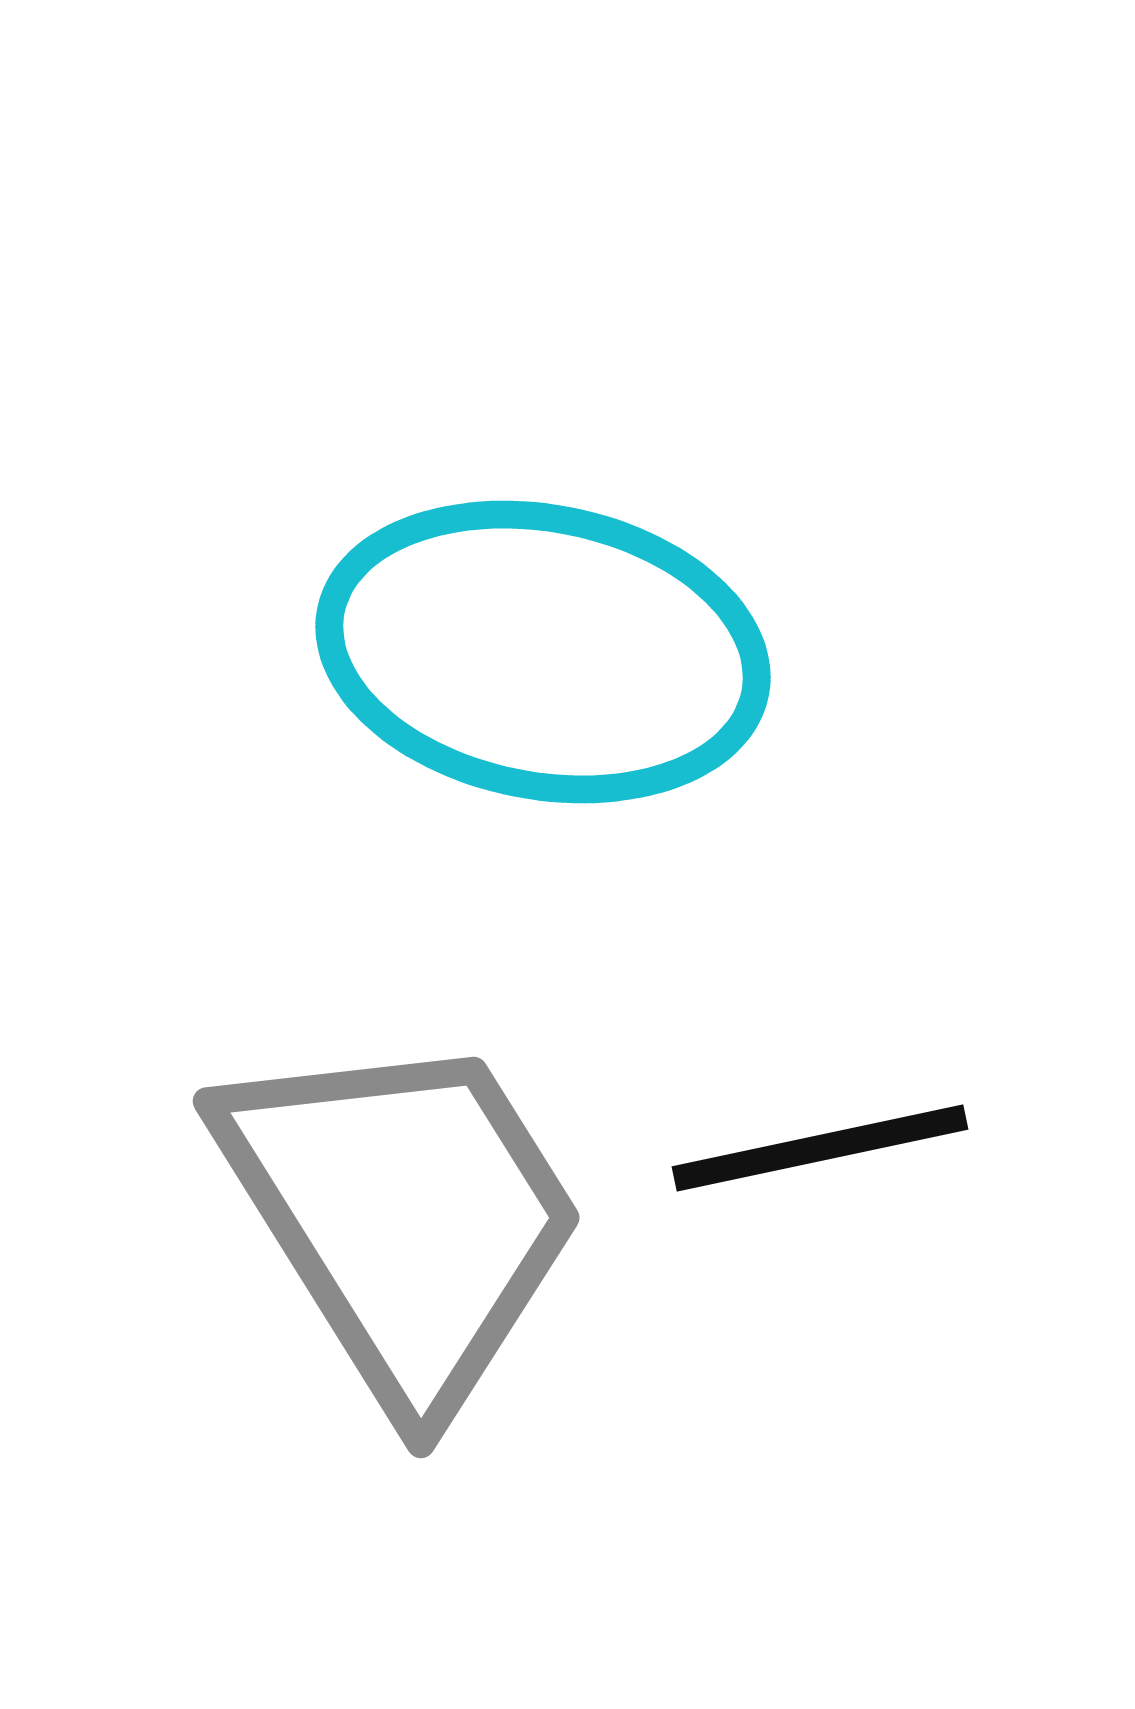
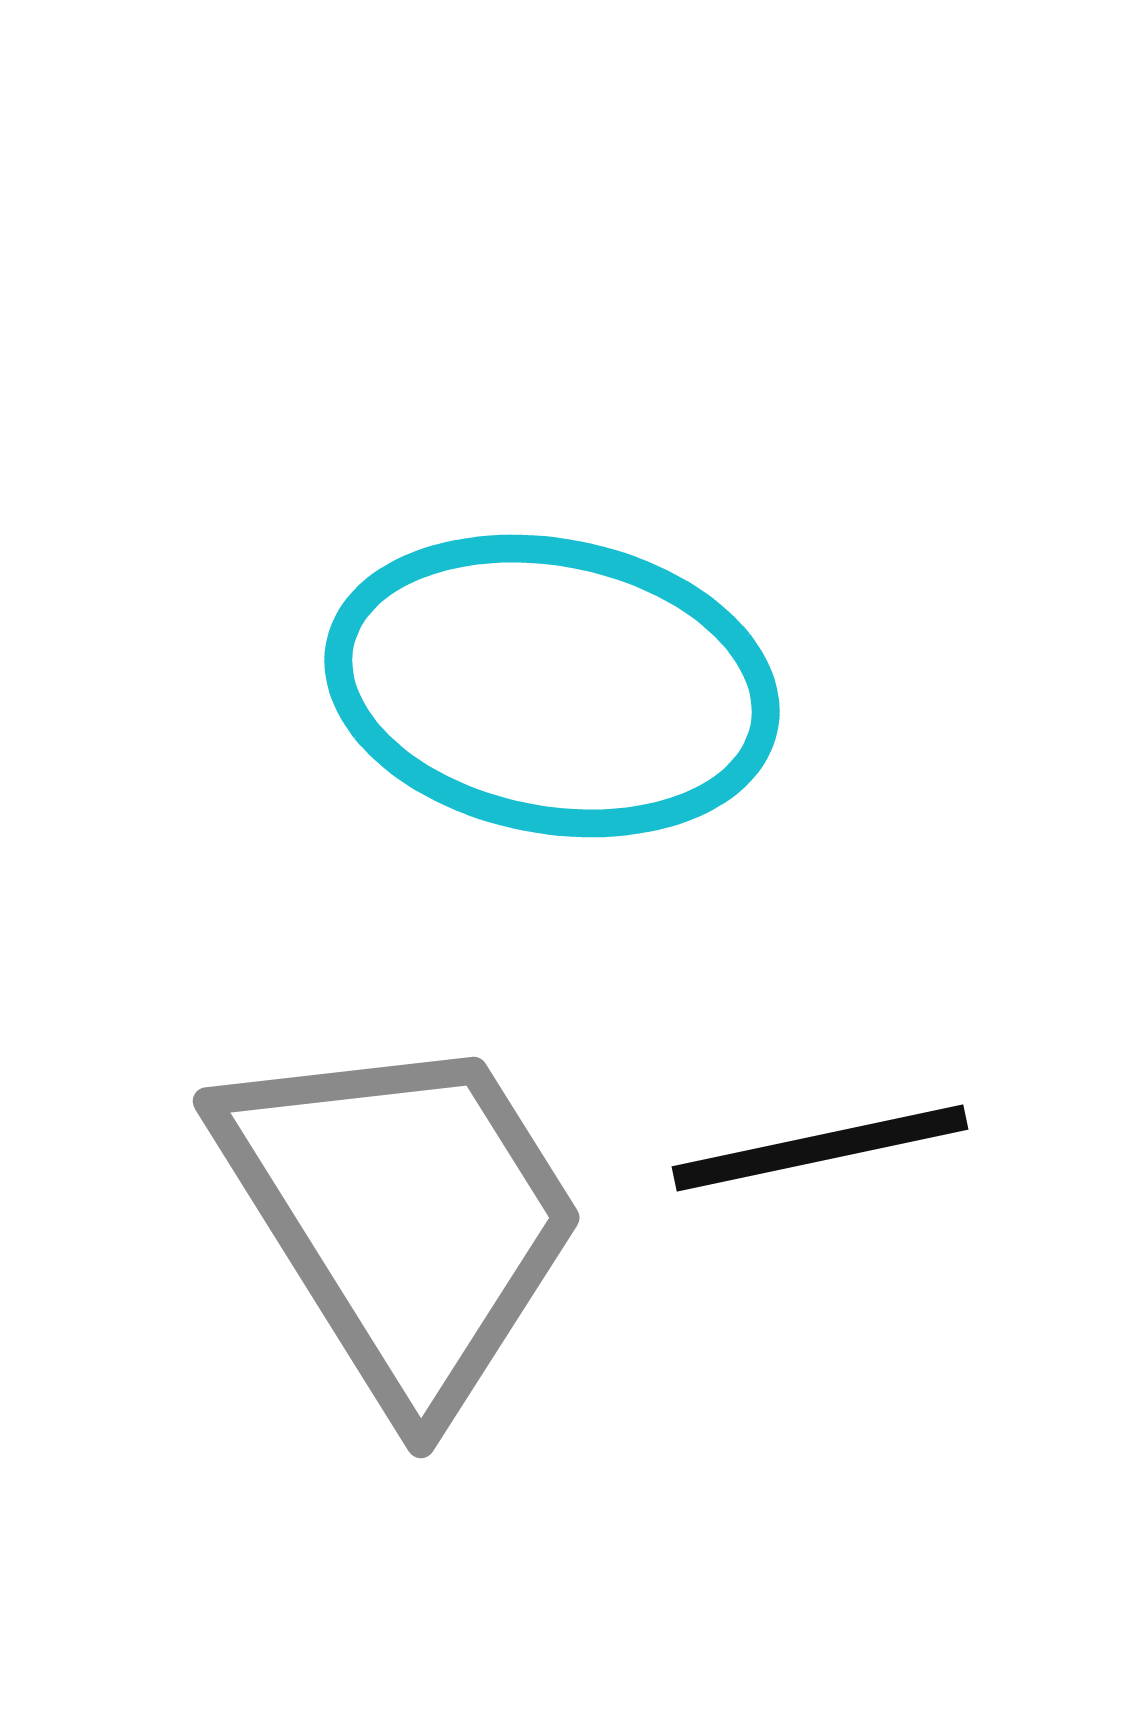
cyan ellipse: moved 9 px right, 34 px down
